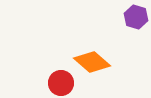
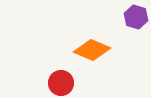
orange diamond: moved 12 px up; rotated 18 degrees counterclockwise
